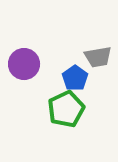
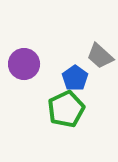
gray trapezoid: moved 2 px right, 1 px up; rotated 52 degrees clockwise
